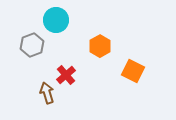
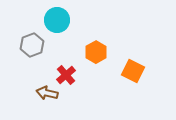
cyan circle: moved 1 px right
orange hexagon: moved 4 px left, 6 px down
brown arrow: rotated 60 degrees counterclockwise
